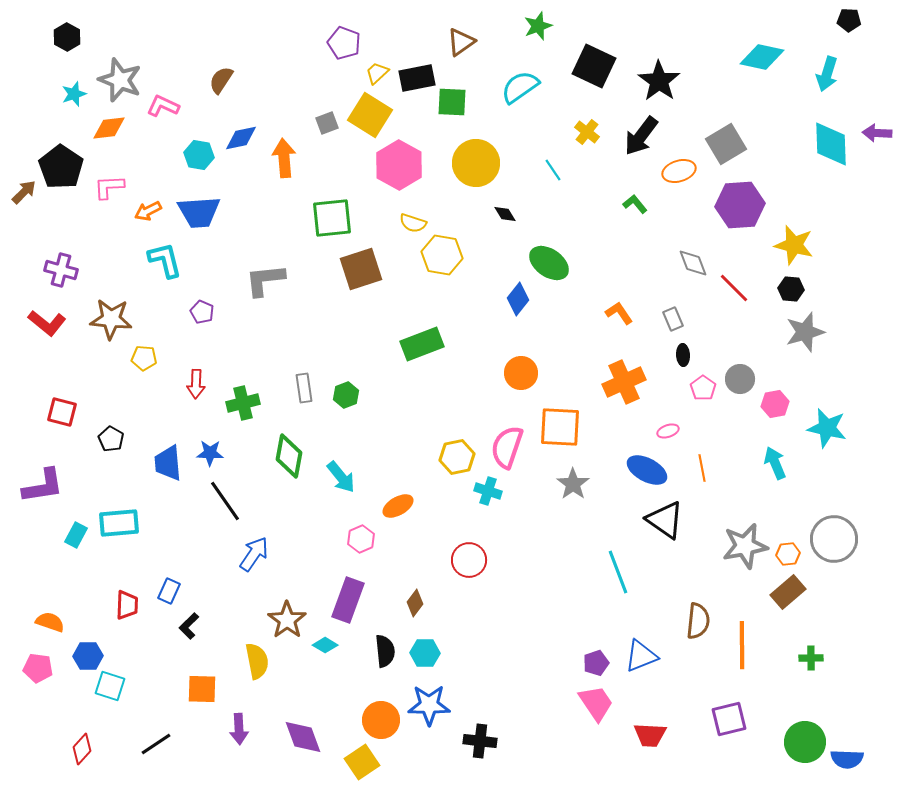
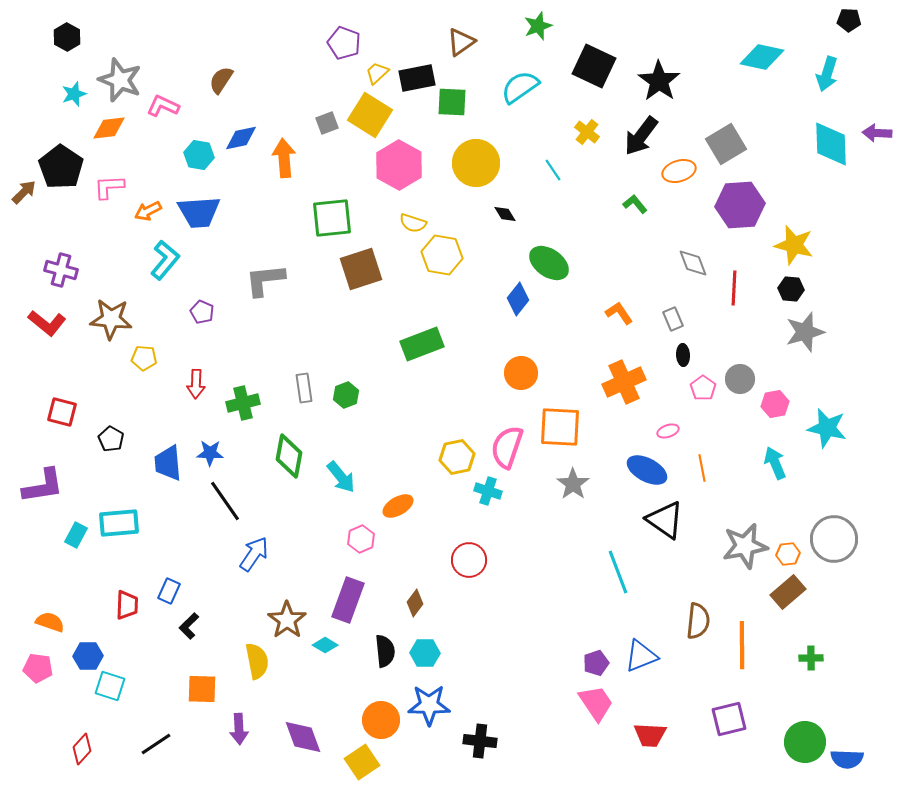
cyan L-shape at (165, 260): rotated 54 degrees clockwise
red line at (734, 288): rotated 48 degrees clockwise
